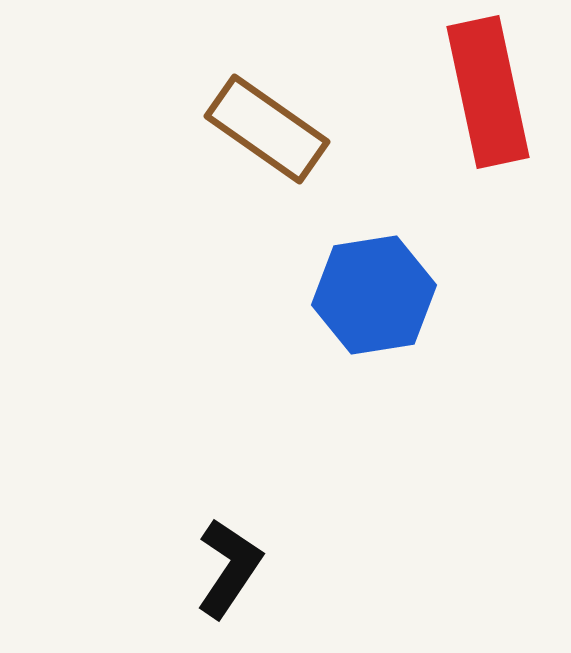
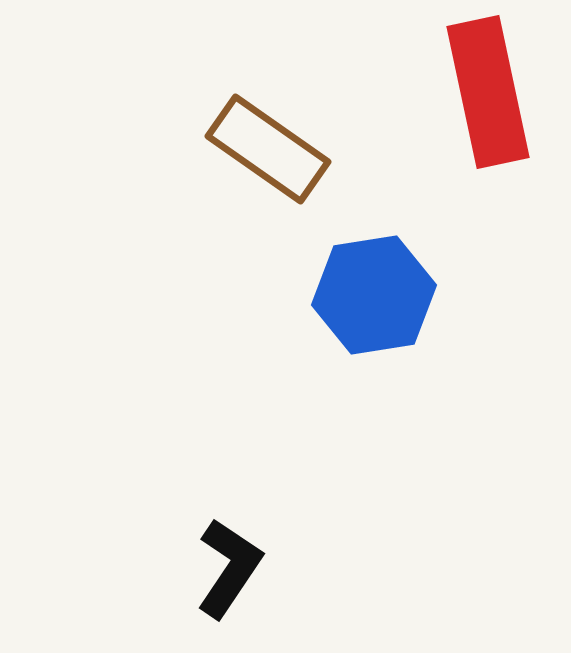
brown rectangle: moved 1 px right, 20 px down
